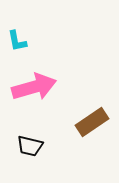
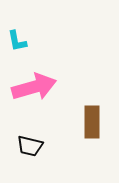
brown rectangle: rotated 56 degrees counterclockwise
